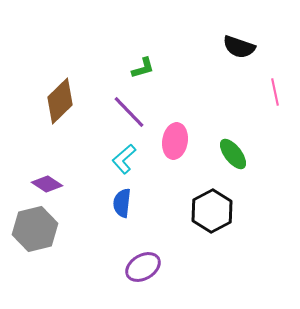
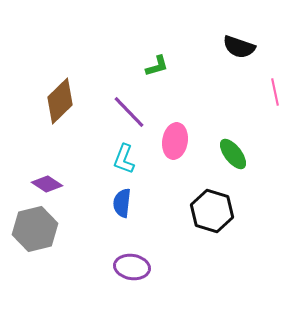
green L-shape: moved 14 px right, 2 px up
cyan L-shape: rotated 28 degrees counterclockwise
black hexagon: rotated 15 degrees counterclockwise
purple ellipse: moved 11 px left; rotated 40 degrees clockwise
